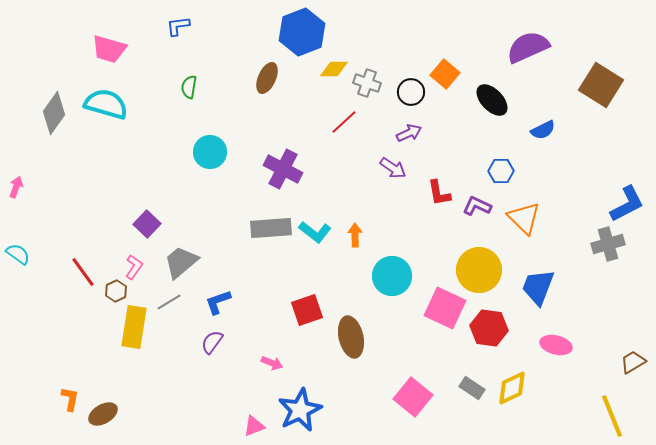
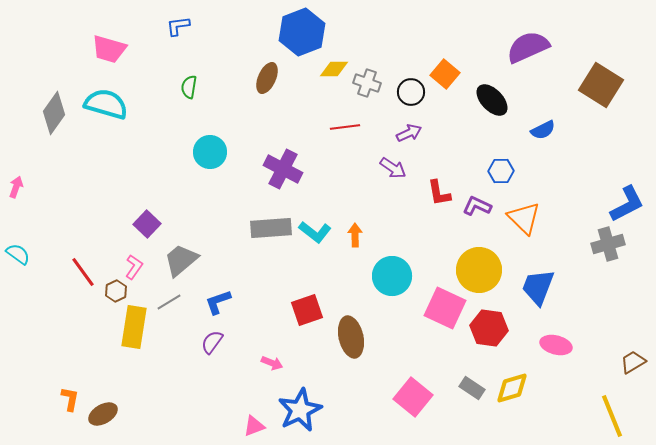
red line at (344, 122): moved 1 px right, 5 px down; rotated 36 degrees clockwise
gray trapezoid at (181, 262): moved 2 px up
yellow diamond at (512, 388): rotated 9 degrees clockwise
